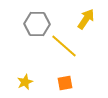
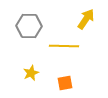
gray hexagon: moved 8 px left, 2 px down
yellow line: rotated 40 degrees counterclockwise
yellow star: moved 6 px right, 9 px up
